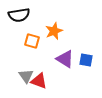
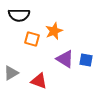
black semicircle: rotated 10 degrees clockwise
orange square: moved 2 px up
gray triangle: moved 15 px left, 3 px up; rotated 35 degrees clockwise
